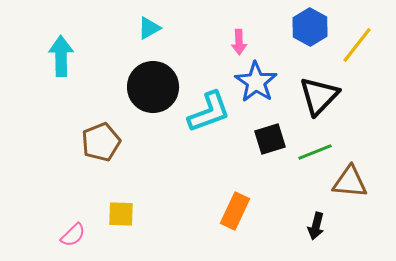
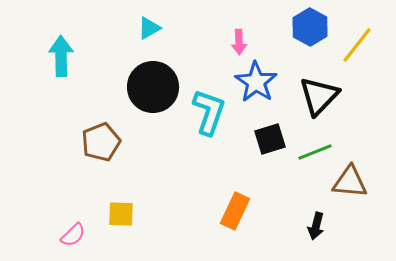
cyan L-shape: rotated 51 degrees counterclockwise
